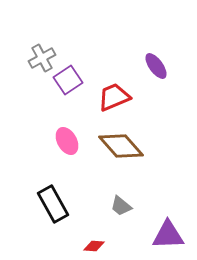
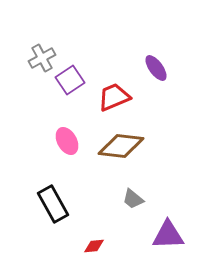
purple ellipse: moved 2 px down
purple square: moved 2 px right
brown diamond: rotated 42 degrees counterclockwise
gray trapezoid: moved 12 px right, 7 px up
red diamond: rotated 10 degrees counterclockwise
